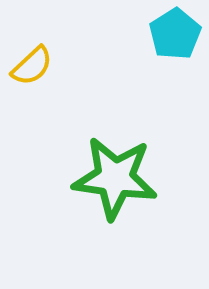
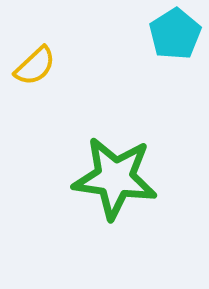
yellow semicircle: moved 3 px right
